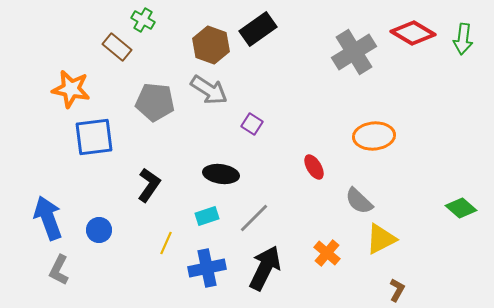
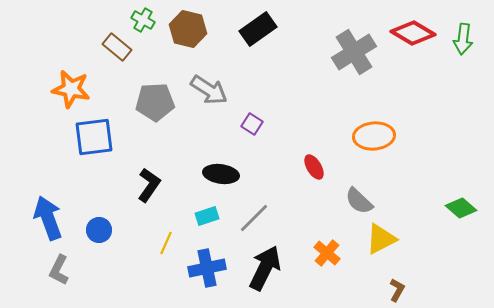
brown hexagon: moved 23 px left, 16 px up; rotated 6 degrees counterclockwise
gray pentagon: rotated 9 degrees counterclockwise
